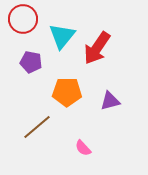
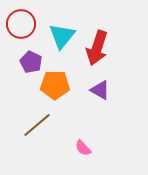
red circle: moved 2 px left, 5 px down
red arrow: rotated 16 degrees counterclockwise
purple pentagon: rotated 15 degrees clockwise
orange pentagon: moved 12 px left, 7 px up
purple triangle: moved 10 px left, 11 px up; rotated 45 degrees clockwise
brown line: moved 2 px up
